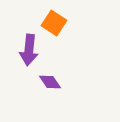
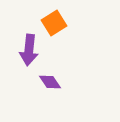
orange square: rotated 25 degrees clockwise
